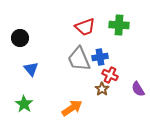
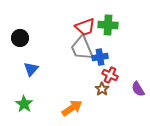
green cross: moved 11 px left
gray trapezoid: moved 3 px right, 11 px up
blue triangle: rotated 21 degrees clockwise
